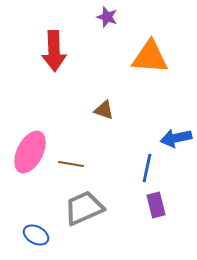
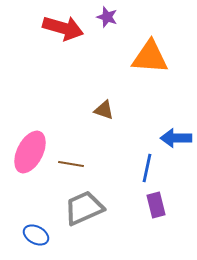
red arrow: moved 9 px right, 23 px up; rotated 72 degrees counterclockwise
blue arrow: rotated 12 degrees clockwise
